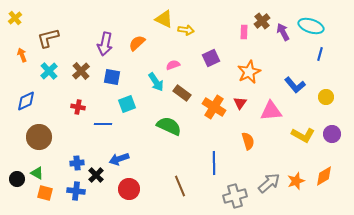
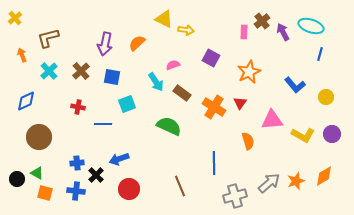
purple square at (211, 58): rotated 36 degrees counterclockwise
pink triangle at (271, 111): moved 1 px right, 9 px down
